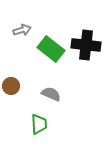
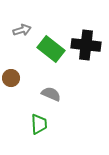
brown circle: moved 8 px up
